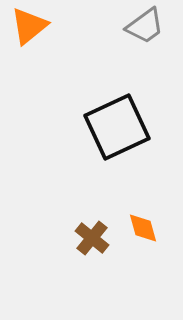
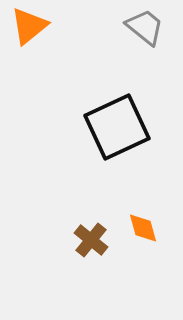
gray trapezoid: moved 1 px down; rotated 105 degrees counterclockwise
brown cross: moved 1 px left, 2 px down
